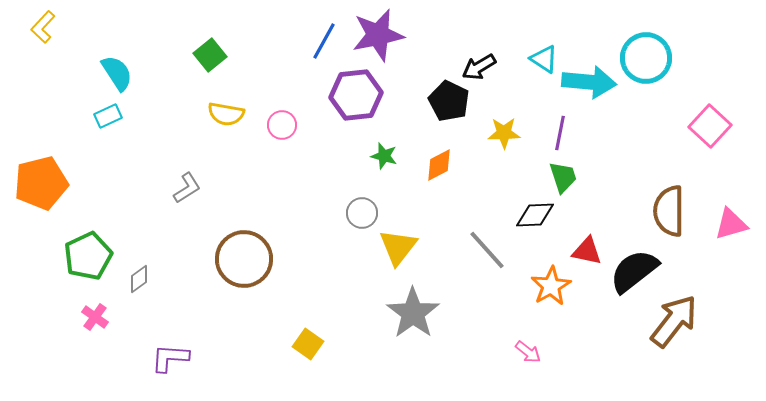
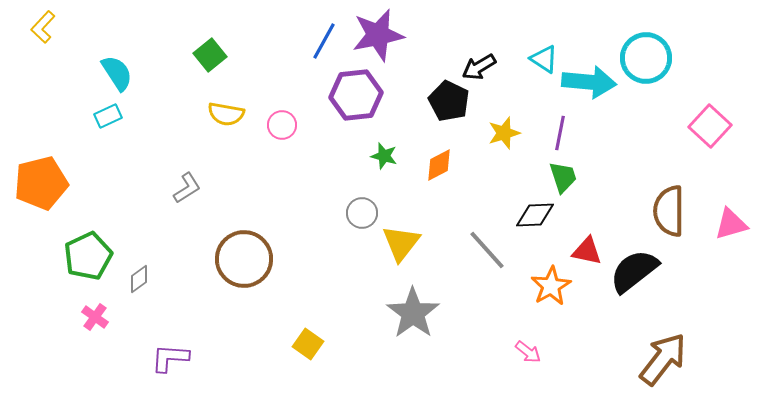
yellow star: rotated 16 degrees counterclockwise
yellow triangle: moved 3 px right, 4 px up
brown arrow: moved 11 px left, 38 px down
